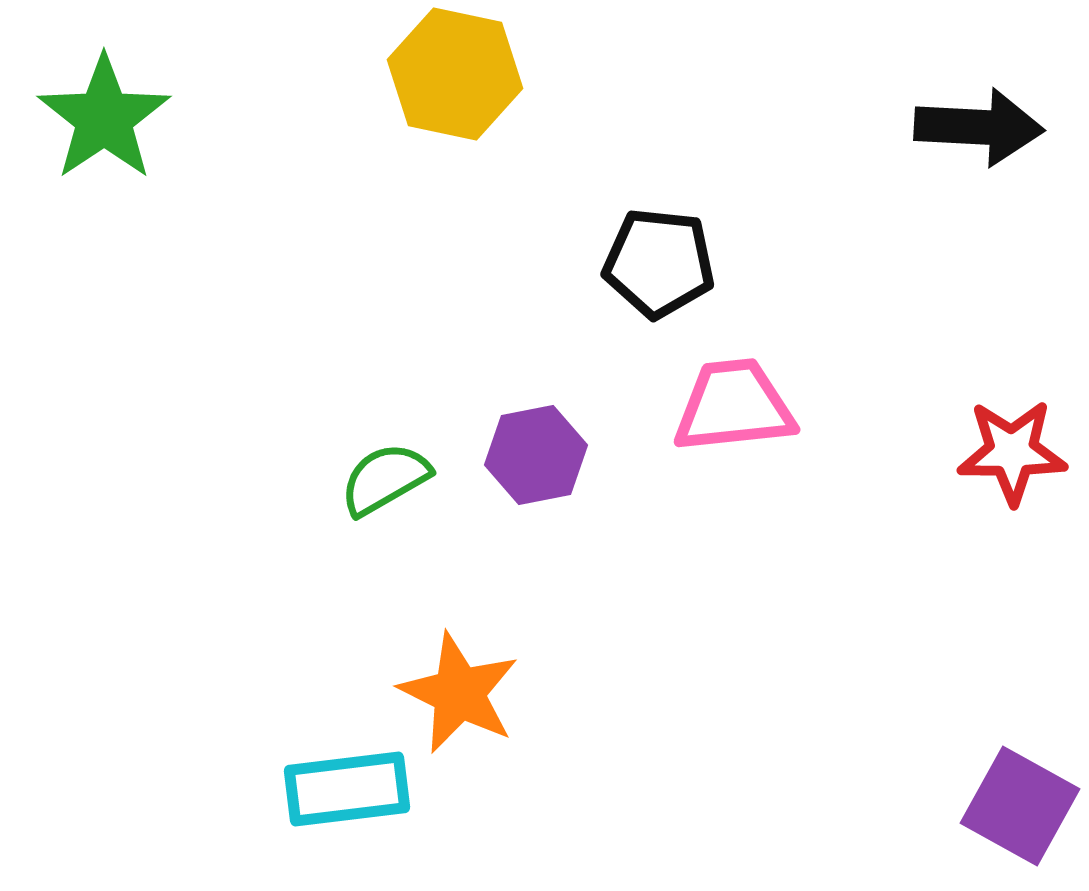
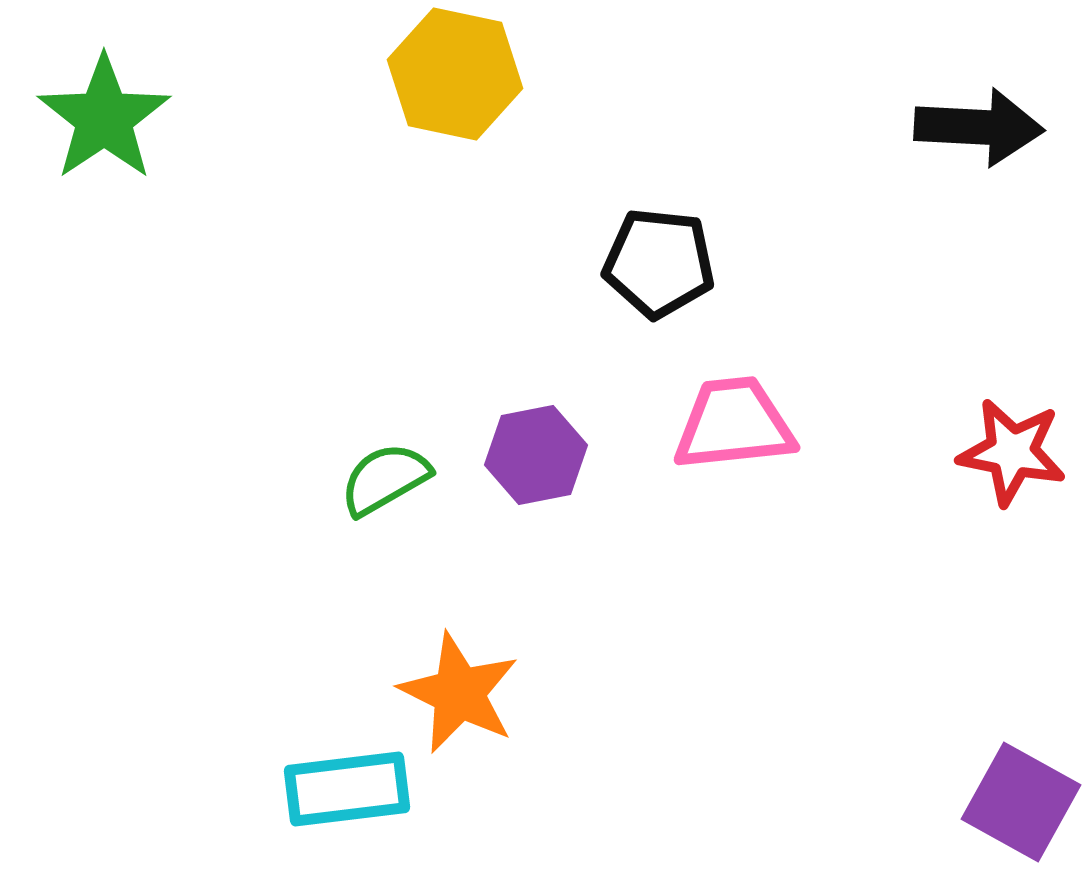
pink trapezoid: moved 18 px down
red star: rotated 11 degrees clockwise
purple square: moved 1 px right, 4 px up
